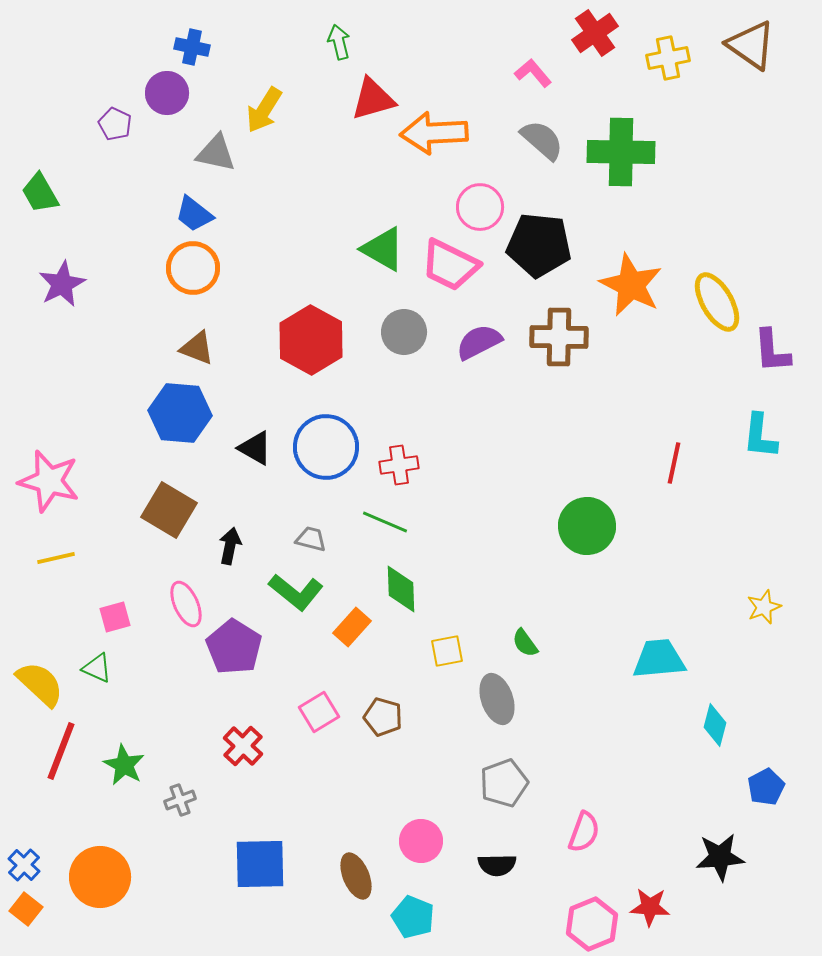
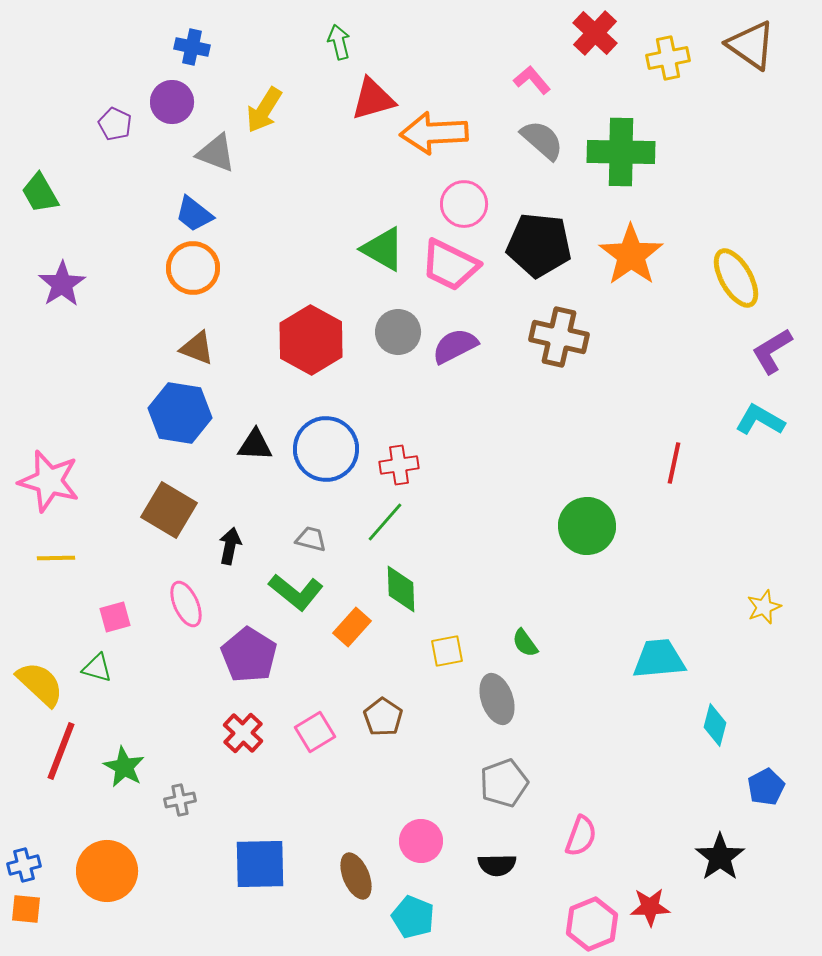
red cross at (595, 33): rotated 12 degrees counterclockwise
pink L-shape at (533, 73): moved 1 px left, 7 px down
purple circle at (167, 93): moved 5 px right, 9 px down
gray triangle at (216, 153): rotated 9 degrees clockwise
pink circle at (480, 207): moved 16 px left, 3 px up
purple star at (62, 284): rotated 6 degrees counterclockwise
orange star at (631, 285): moved 30 px up; rotated 10 degrees clockwise
yellow ellipse at (717, 302): moved 19 px right, 24 px up
gray circle at (404, 332): moved 6 px left
brown cross at (559, 337): rotated 12 degrees clockwise
purple semicircle at (479, 342): moved 24 px left, 4 px down
purple L-shape at (772, 351): rotated 63 degrees clockwise
blue hexagon at (180, 413): rotated 4 degrees clockwise
cyan L-shape at (760, 436): moved 16 px up; rotated 114 degrees clockwise
blue circle at (326, 447): moved 2 px down
black triangle at (255, 448): moved 3 px up; rotated 27 degrees counterclockwise
green line at (385, 522): rotated 72 degrees counterclockwise
yellow line at (56, 558): rotated 12 degrees clockwise
purple pentagon at (234, 647): moved 15 px right, 8 px down
green triangle at (97, 668): rotated 8 degrees counterclockwise
pink square at (319, 712): moved 4 px left, 20 px down
brown pentagon at (383, 717): rotated 18 degrees clockwise
red cross at (243, 746): moved 13 px up
green star at (124, 765): moved 2 px down
gray cross at (180, 800): rotated 8 degrees clockwise
pink semicircle at (584, 832): moved 3 px left, 4 px down
black star at (720, 857): rotated 30 degrees counterclockwise
blue cross at (24, 865): rotated 32 degrees clockwise
orange circle at (100, 877): moved 7 px right, 6 px up
red star at (650, 907): rotated 6 degrees counterclockwise
orange square at (26, 909): rotated 32 degrees counterclockwise
